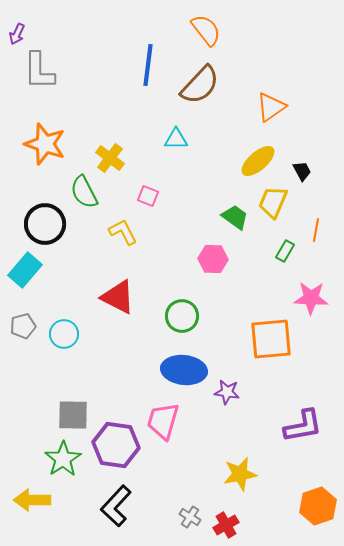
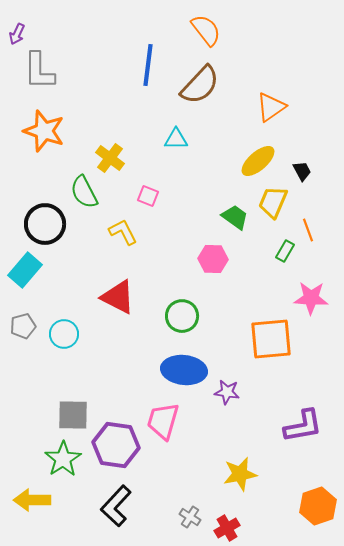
orange star: moved 1 px left, 13 px up
orange line: moved 8 px left; rotated 30 degrees counterclockwise
red cross: moved 1 px right, 3 px down
